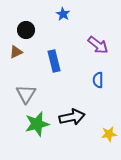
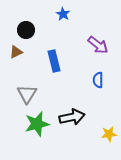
gray triangle: moved 1 px right
